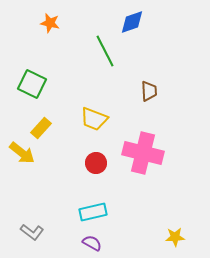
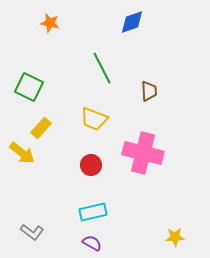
green line: moved 3 px left, 17 px down
green square: moved 3 px left, 3 px down
red circle: moved 5 px left, 2 px down
